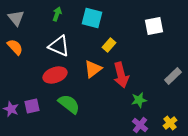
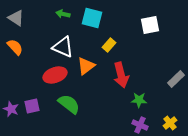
green arrow: moved 6 px right; rotated 96 degrees counterclockwise
gray triangle: rotated 18 degrees counterclockwise
white square: moved 4 px left, 1 px up
white triangle: moved 4 px right, 1 px down
orange triangle: moved 7 px left, 3 px up
gray rectangle: moved 3 px right, 3 px down
green star: rotated 14 degrees clockwise
purple cross: rotated 14 degrees counterclockwise
